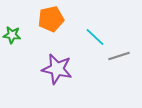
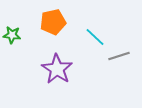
orange pentagon: moved 2 px right, 3 px down
purple star: rotated 20 degrees clockwise
